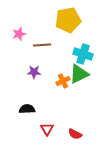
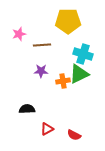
yellow pentagon: moved 1 px down; rotated 10 degrees clockwise
purple star: moved 7 px right, 1 px up
orange cross: rotated 16 degrees clockwise
red triangle: rotated 32 degrees clockwise
red semicircle: moved 1 px left, 1 px down
